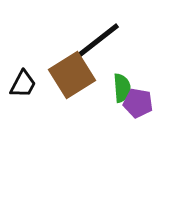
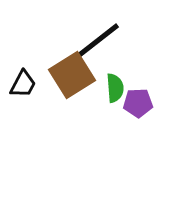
green semicircle: moved 7 px left
purple pentagon: rotated 12 degrees counterclockwise
